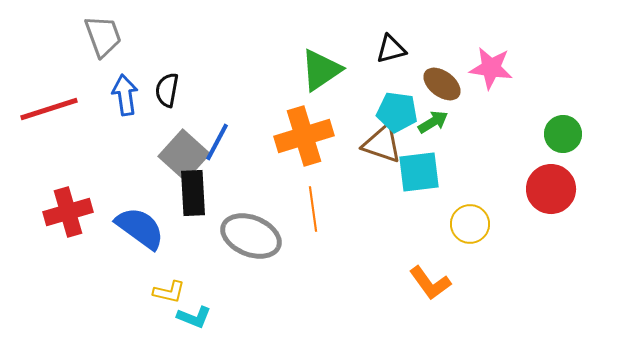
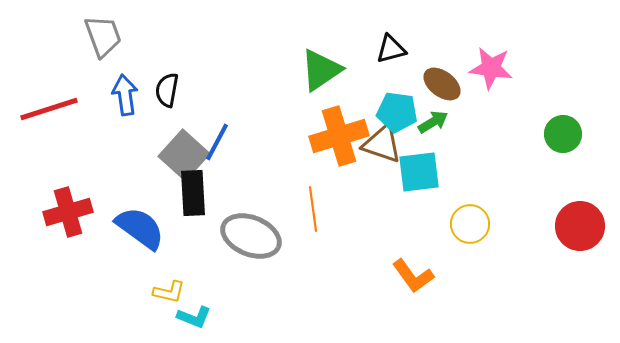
orange cross: moved 35 px right
red circle: moved 29 px right, 37 px down
orange L-shape: moved 17 px left, 7 px up
